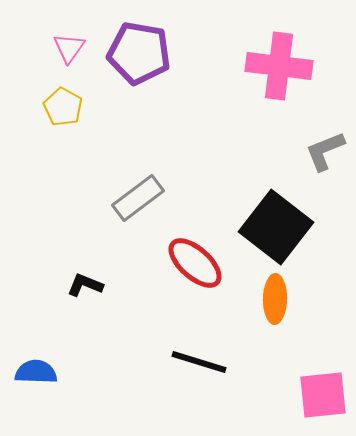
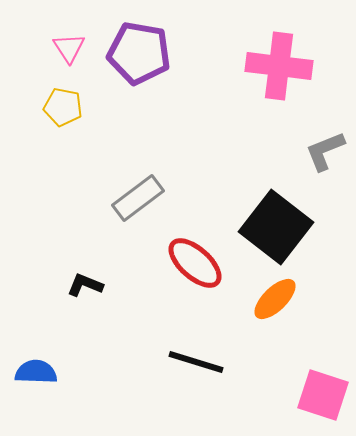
pink triangle: rotated 8 degrees counterclockwise
yellow pentagon: rotated 18 degrees counterclockwise
orange ellipse: rotated 45 degrees clockwise
black line: moved 3 px left
pink square: rotated 24 degrees clockwise
